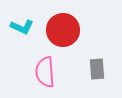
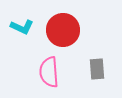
pink semicircle: moved 4 px right
